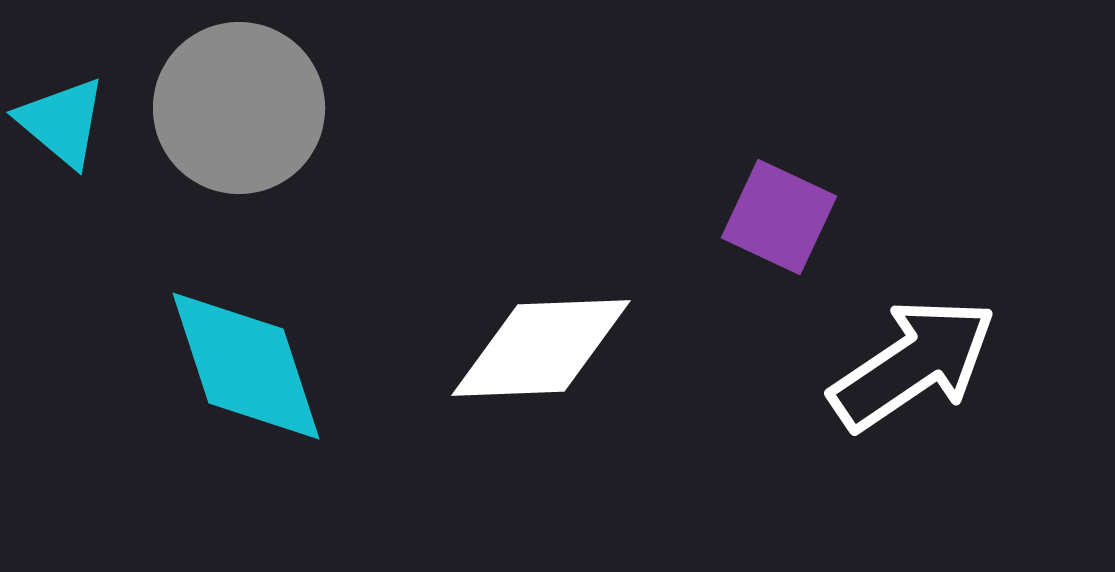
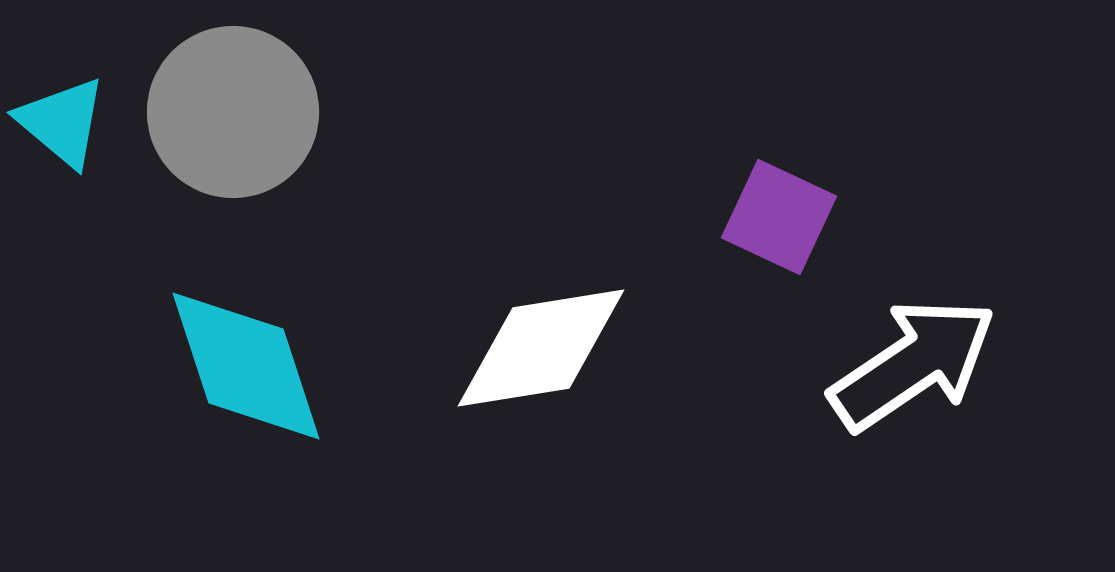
gray circle: moved 6 px left, 4 px down
white diamond: rotated 7 degrees counterclockwise
